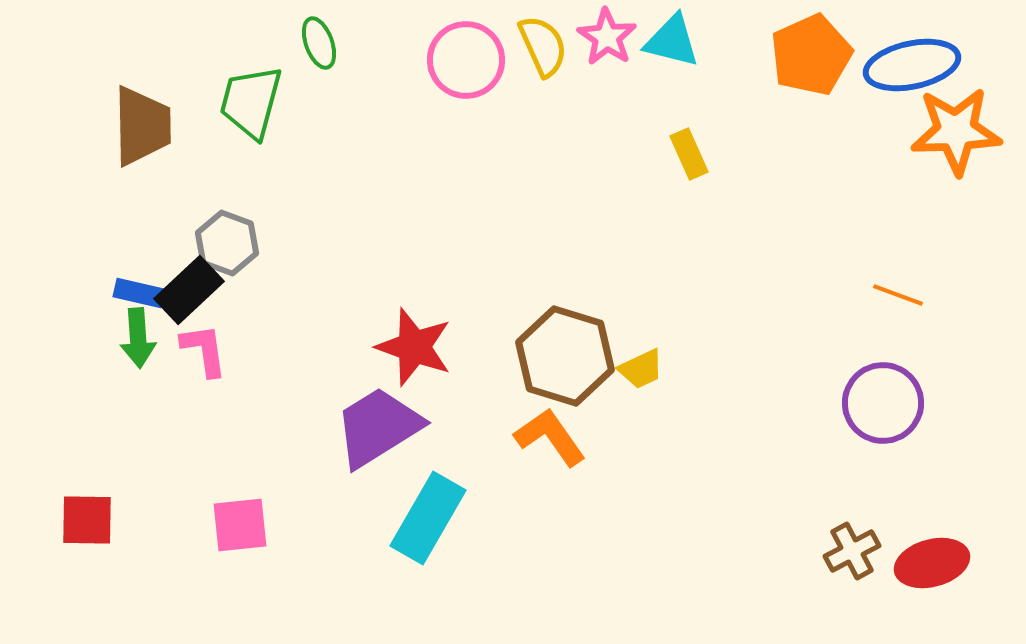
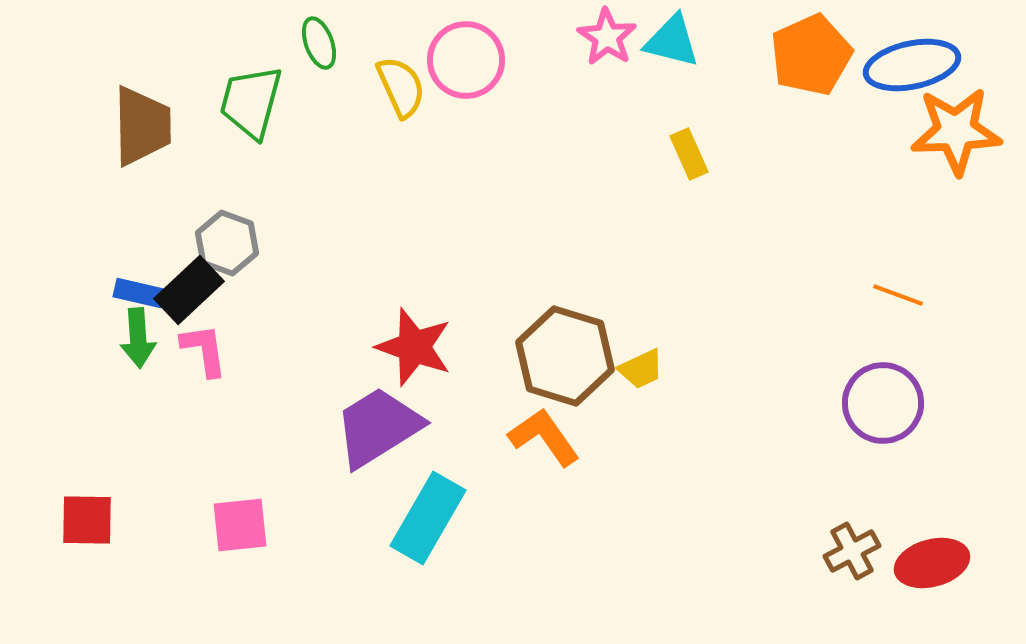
yellow semicircle: moved 142 px left, 41 px down
orange L-shape: moved 6 px left
